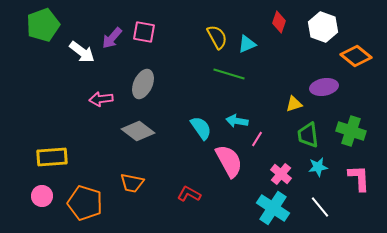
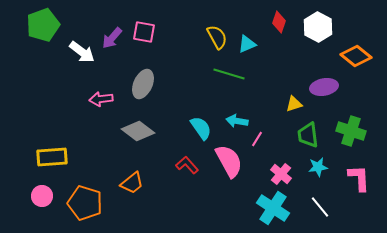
white hexagon: moved 5 px left; rotated 8 degrees clockwise
orange trapezoid: rotated 50 degrees counterclockwise
red L-shape: moved 2 px left, 29 px up; rotated 20 degrees clockwise
